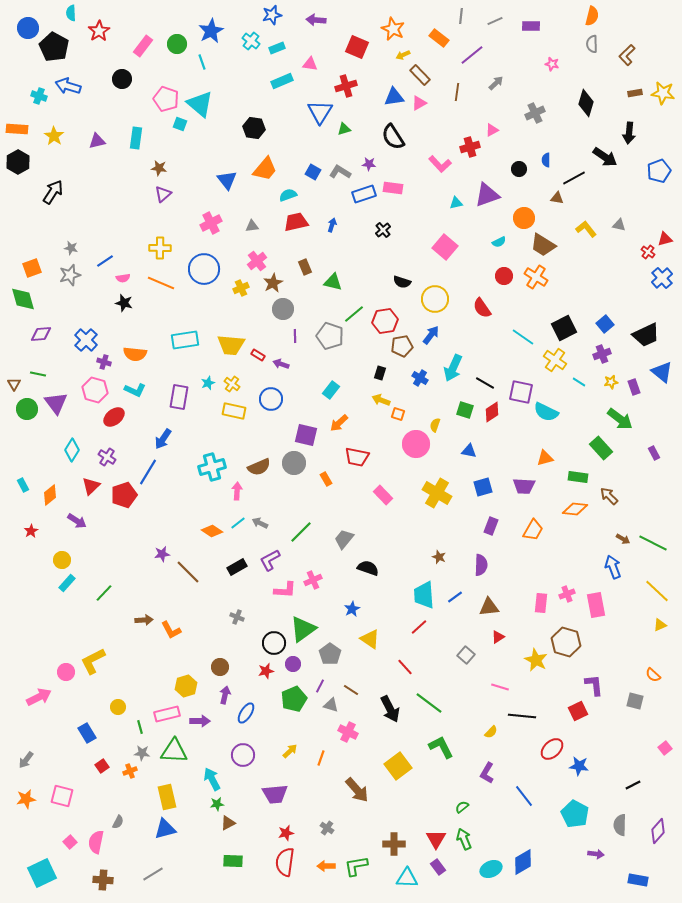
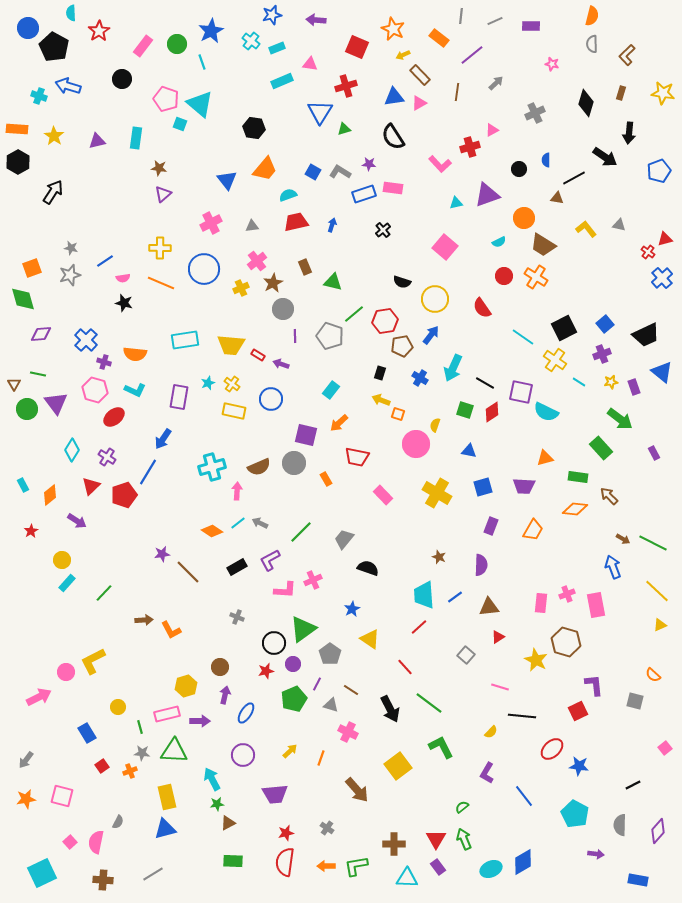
brown rectangle at (635, 93): moved 14 px left; rotated 64 degrees counterclockwise
purple line at (320, 686): moved 3 px left, 2 px up
